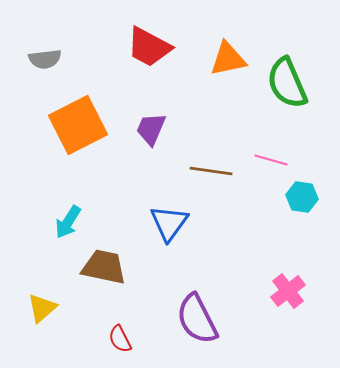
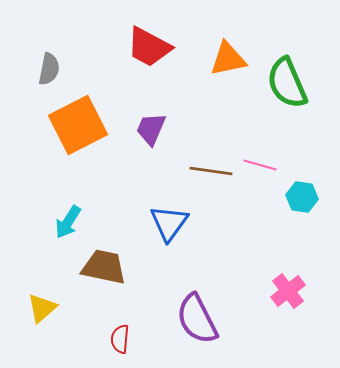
gray semicircle: moved 4 px right, 10 px down; rotated 72 degrees counterclockwise
pink line: moved 11 px left, 5 px down
red semicircle: rotated 32 degrees clockwise
